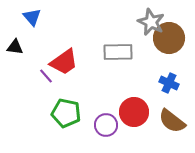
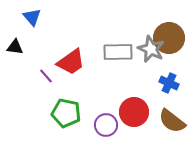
gray star: moved 27 px down
red trapezoid: moved 7 px right
